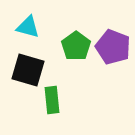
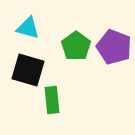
cyan triangle: moved 1 px down
purple pentagon: moved 1 px right
